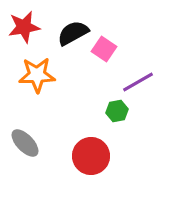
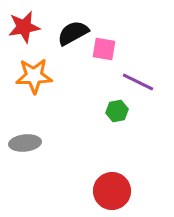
pink square: rotated 25 degrees counterclockwise
orange star: moved 3 px left, 1 px down
purple line: rotated 56 degrees clockwise
gray ellipse: rotated 52 degrees counterclockwise
red circle: moved 21 px right, 35 px down
